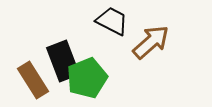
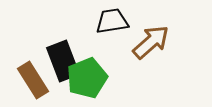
black trapezoid: rotated 36 degrees counterclockwise
